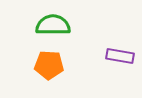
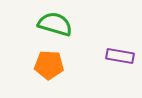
green semicircle: moved 2 px right, 1 px up; rotated 16 degrees clockwise
